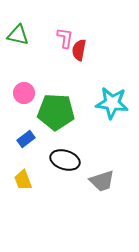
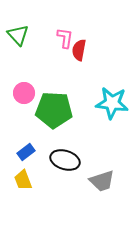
green triangle: rotated 35 degrees clockwise
green pentagon: moved 2 px left, 2 px up
blue rectangle: moved 13 px down
